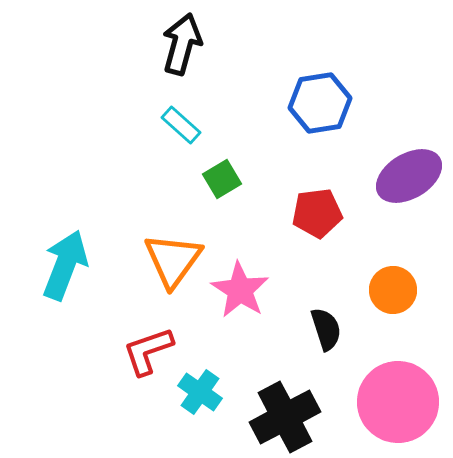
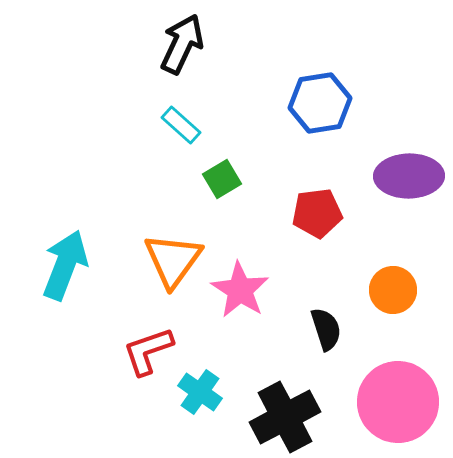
black arrow: rotated 10 degrees clockwise
purple ellipse: rotated 30 degrees clockwise
